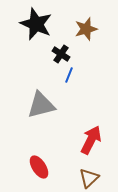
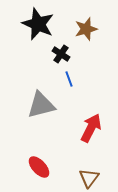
black star: moved 2 px right
blue line: moved 4 px down; rotated 42 degrees counterclockwise
red arrow: moved 12 px up
red ellipse: rotated 10 degrees counterclockwise
brown triangle: rotated 10 degrees counterclockwise
